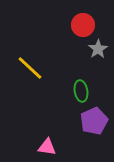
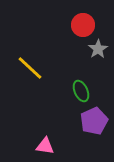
green ellipse: rotated 15 degrees counterclockwise
pink triangle: moved 2 px left, 1 px up
